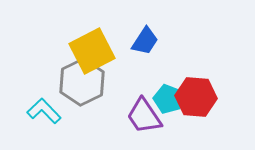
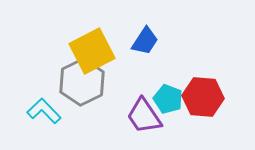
red hexagon: moved 7 px right
